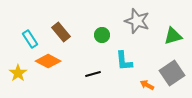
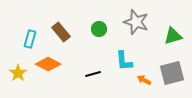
gray star: moved 1 px left, 1 px down
green circle: moved 3 px left, 6 px up
cyan rectangle: rotated 48 degrees clockwise
orange diamond: moved 3 px down
gray square: rotated 20 degrees clockwise
orange arrow: moved 3 px left, 5 px up
